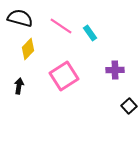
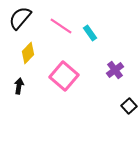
black semicircle: rotated 65 degrees counterclockwise
yellow diamond: moved 4 px down
purple cross: rotated 36 degrees counterclockwise
pink square: rotated 16 degrees counterclockwise
